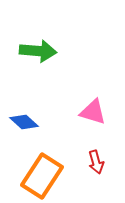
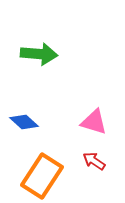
green arrow: moved 1 px right, 3 px down
pink triangle: moved 1 px right, 10 px down
red arrow: moved 2 px left, 1 px up; rotated 140 degrees clockwise
